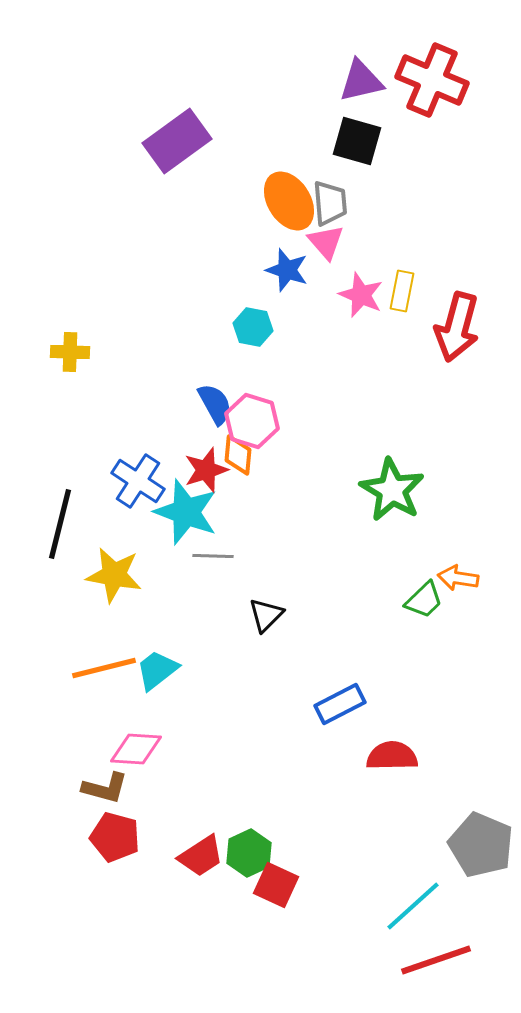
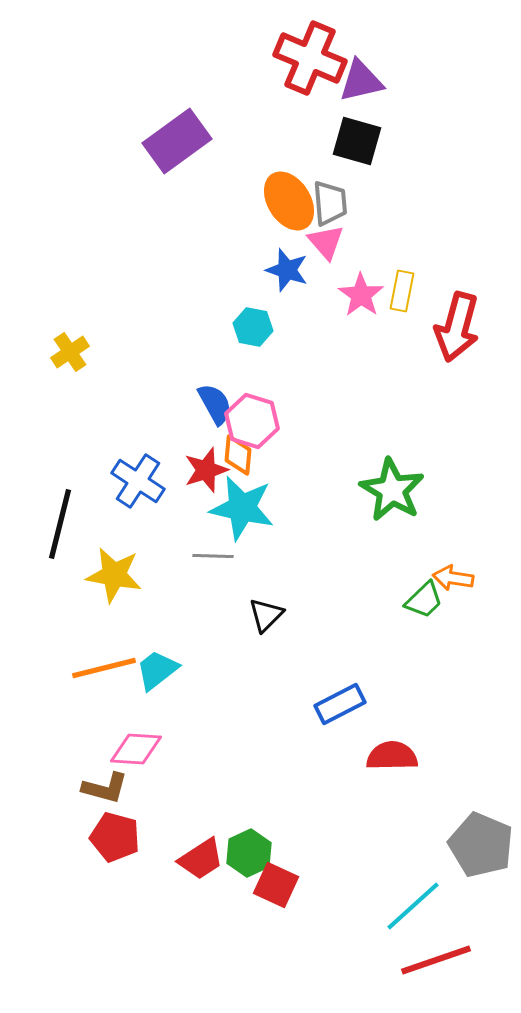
red cross: moved 122 px left, 22 px up
pink star: rotated 12 degrees clockwise
yellow cross: rotated 36 degrees counterclockwise
cyan star: moved 56 px right, 4 px up; rotated 8 degrees counterclockwise
orange arrow: moved 5 px left
red trapezoid: moved 3 px down
